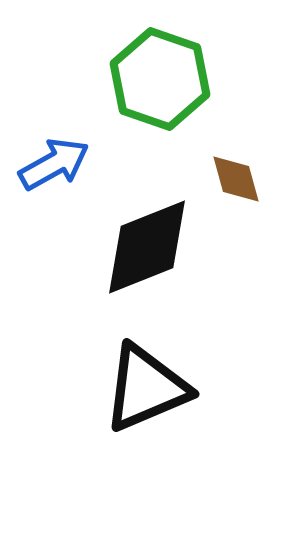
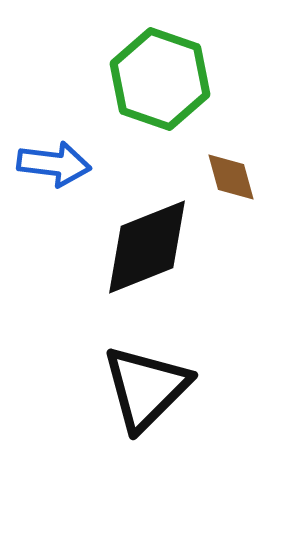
blue arrow: rotated 36 degrees clockwise
brown diamond: moved 5 px left, 2 px up
black triangle: rotated 22 degrees counterclockwise
